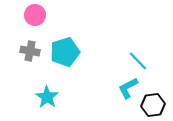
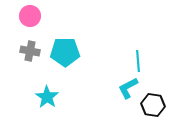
pink circle: moved 5 px left, 1 px down
cyan pentagon: rotated 16 degrees clockwise
cyan line: rotated 40 degrees clockwise
black hexagon: rotated 15 degrees clockwise
